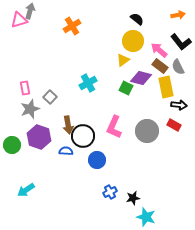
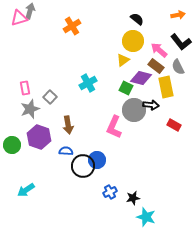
pink triangle: moved 2 px up
brown rectangle: moved 4 px left
black arrow: moved 28 px left
gray circle: moved 13 px left, 21 px up
black circle: moved 30 px down
